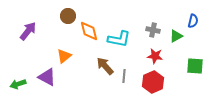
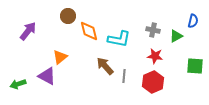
orange triangle: moved 4 px left, 1 px down
purple triangle: moved 1 px up
